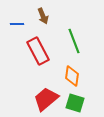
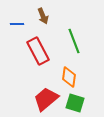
orange diamond: moved 3 px left, 1 px down
